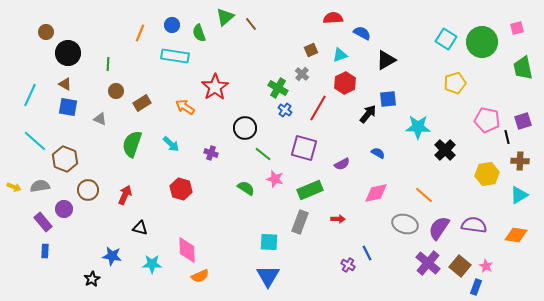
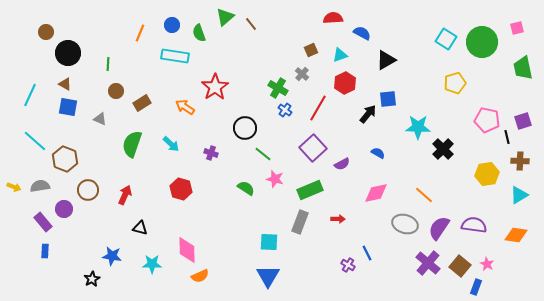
purple square at (304, 148): moved 9 px right; rotated 32 degrees clockwise
black cross at (445, 150): moved 2 px left, 1 px up
pink star at (486, 266): moved 1 px right, 2 px up
